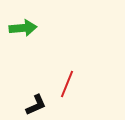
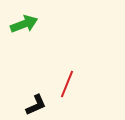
green arrow: moved 1 px right, 4 px up; rotated 16 degrees counterclockwise
